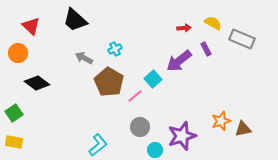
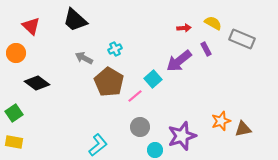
orange circle: moved 2 px left
